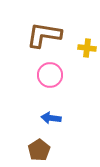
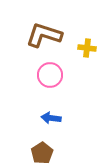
brown L-shape: rotated 9 degrees clockwise
brown pentagon: moved 3 px right, 3 px down
